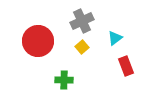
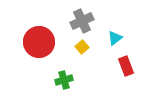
red circle: moved 1 px right, 1 px down
green cross: rotated 18 degrees counterclockwise
